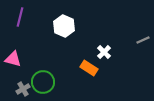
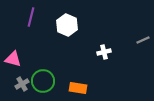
purple line: moved 11 px right
white hexagon: moved 3 px right, 1 px up
white cross: rotated 32 degrees clockwise
orange rectangle: moved 11 px left, 20 px down; rotated 24 degrees counterclockwise
green circle: moved 1 px up
gray cross: moved 1 px left, 5 px up
